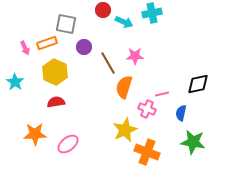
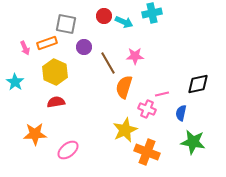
red circle: moved 1 px right, 6 px down
pink ellipse: moved 6 px down
